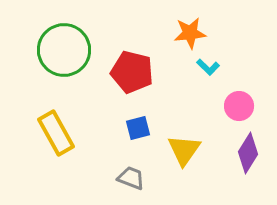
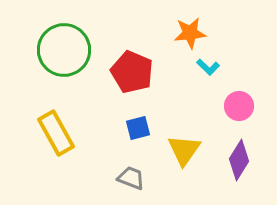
red pentagon: rotated 9 degrees clockwise
purple diamond: moved 9 px left, 7 px down
